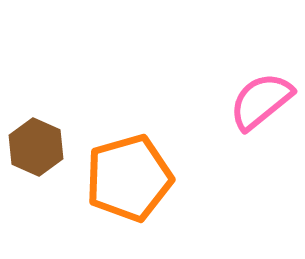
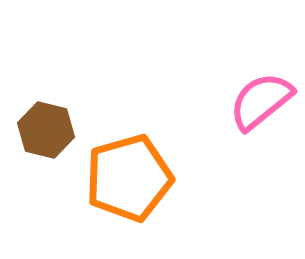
brown hexagon: moved 10 px right, 17 px up; rotated 10 degrees counterclockwise
